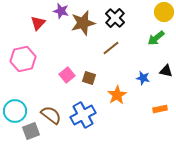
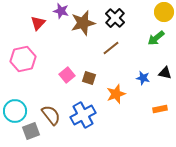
black triangle: moved 1 px left, 2 px down
orange star: moved 1 px left, 1 px up; rotated 12 degrees clockwise
brown semicircle: rotated 15 degrees clockwise
